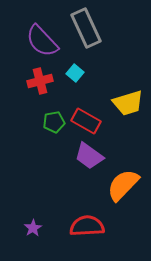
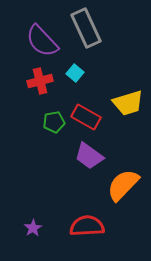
red rectangle: moved 4 px up
